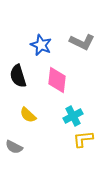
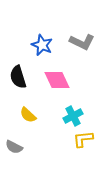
blue star: moved 1 px right
black semicircle: moved 1 px down
pink diamond: rotated 32 degrees counterclockwise
